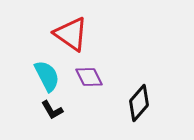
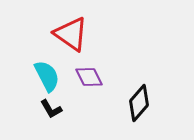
black L-shape: moved 1 px left, 1 px up
